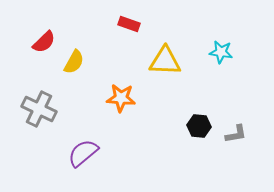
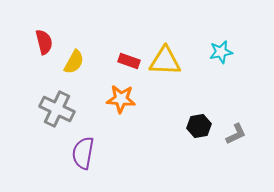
red rectangle: moved 37 px down
red semicircle: rotated 60 degrees counterclockwise
cyan star: rotated 20 degrees counterclockwise
orange star: moved 1 px down
gray cross: moved 18 px right
black hexagon: rotated 15 degrees counterclockwise
gray L-shape: rotated 15 degrees counterclockwise
purple semicircle: rotated 40 degrees counterclockwise
